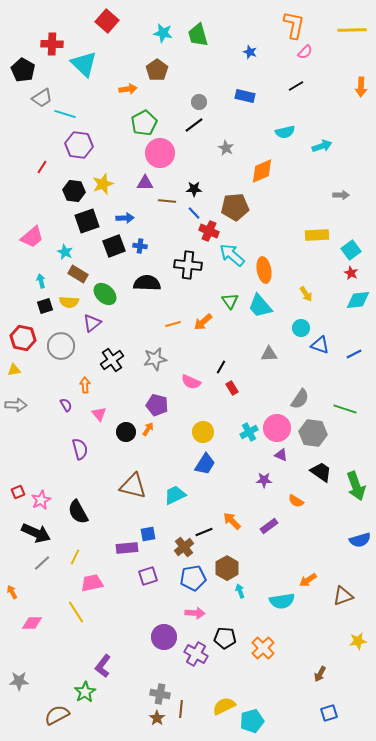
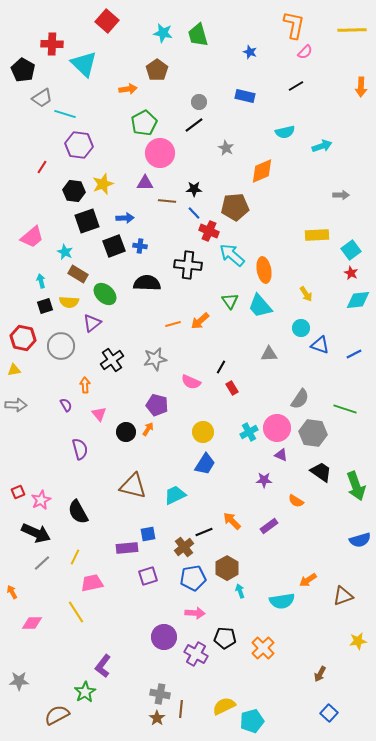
orange arrow at (203, 322): moved 3 px left, 1 px up
blue square at (329, 713): rotated 30 degrees counterclockwise
